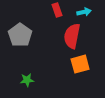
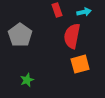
green star: rotated 16 degrees counterclockwise
